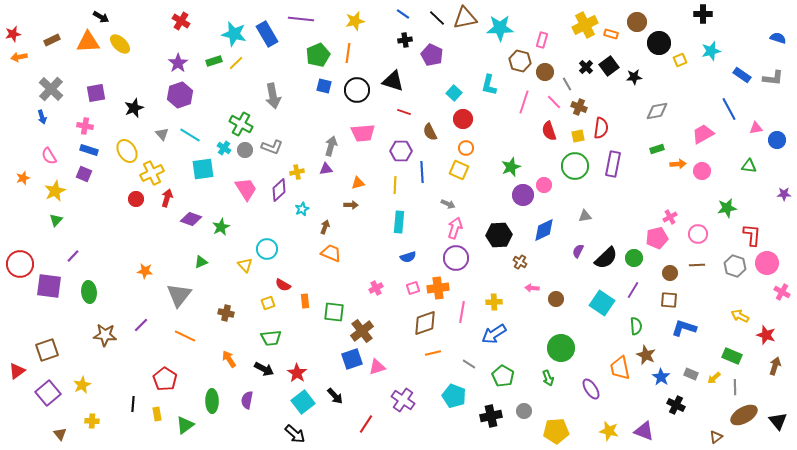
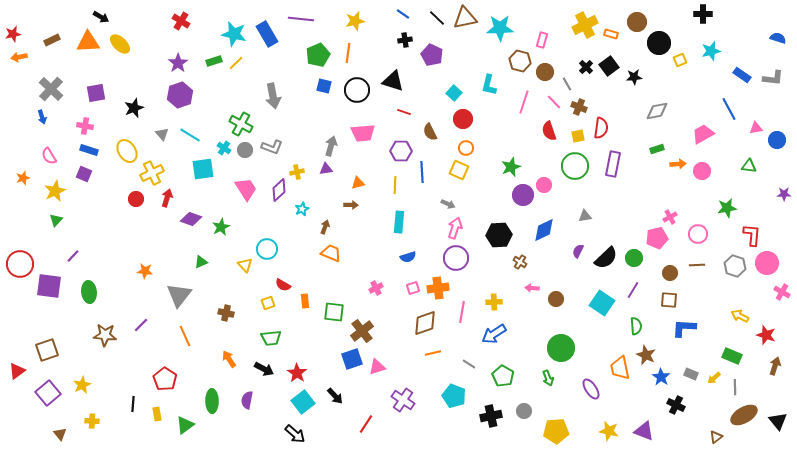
blue L-shape at (684, 328): rotated 15 degrees counterclockwise
orange line at (185, 336): rotated 40 degrees clockwise
